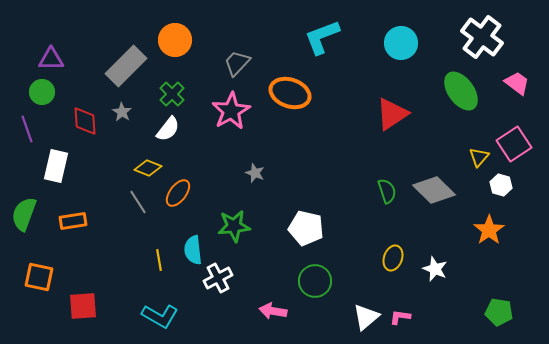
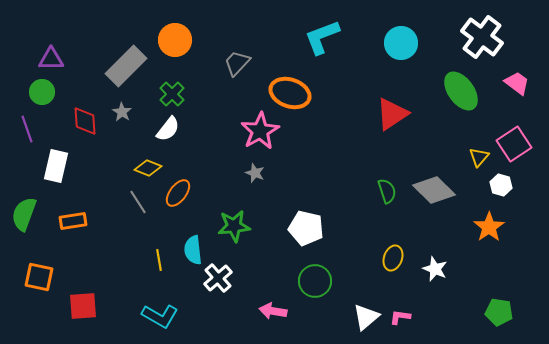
pink star at (231, 111): moved 29 px right, 20 px down
orange star at (489, 230): moved 3 px up
white cross at (218, 278): rotated 12 degrees counterclockwise
